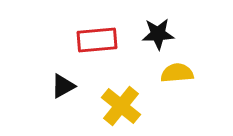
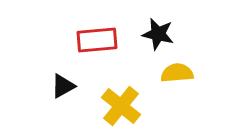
black star: rotated 16 degrees clockwise
